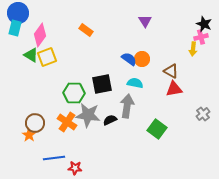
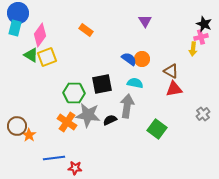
brown circle: moved 18 px left, 3 px down
